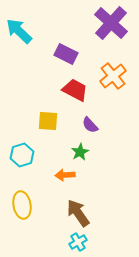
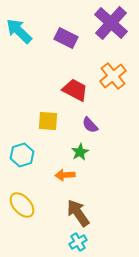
purple rectangle: moved 16 px up
yellow ellipse: rotated 32 degrees counterclockwise
